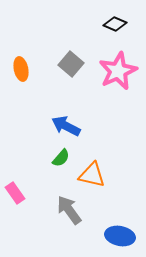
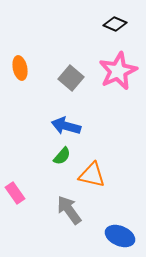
gray square: moved 14 px down
orange ellipse: moved 1 px left, 1 px up
blue arrow: rotated 12 degrees counterclockwise
green semicircle: moved 1 px right, 2 px up
blue ellipse: rotated 12 degrees clockwise
